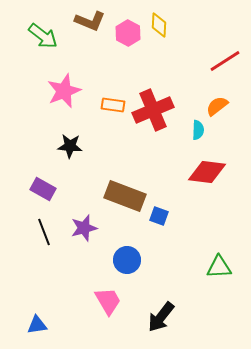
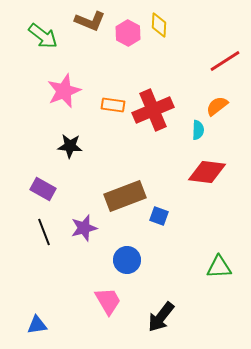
brown rectangle: rotated 42 degrees counterclockwise
